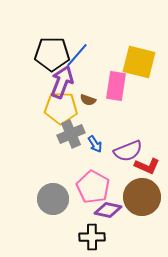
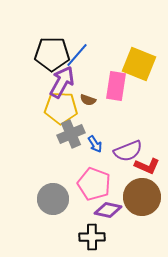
yellow square: moved 2 px down; rotated 8 degrees clockwise
purple arrow: rotated 8 degrees clockwise
pink pentagon: moved 1 px right, 3 px up; rotated 8 degrees counterclockwise
